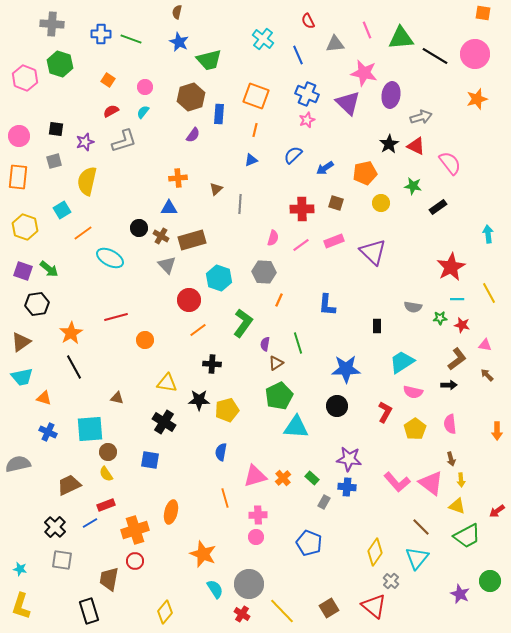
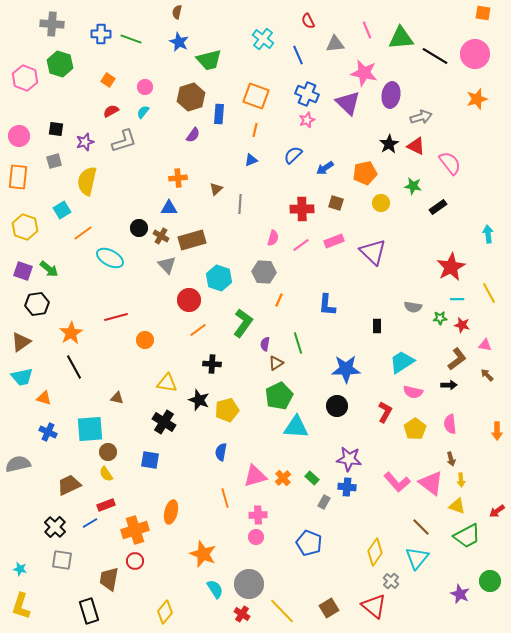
black star at (199, 400): rotated 20 degrees clockwise
